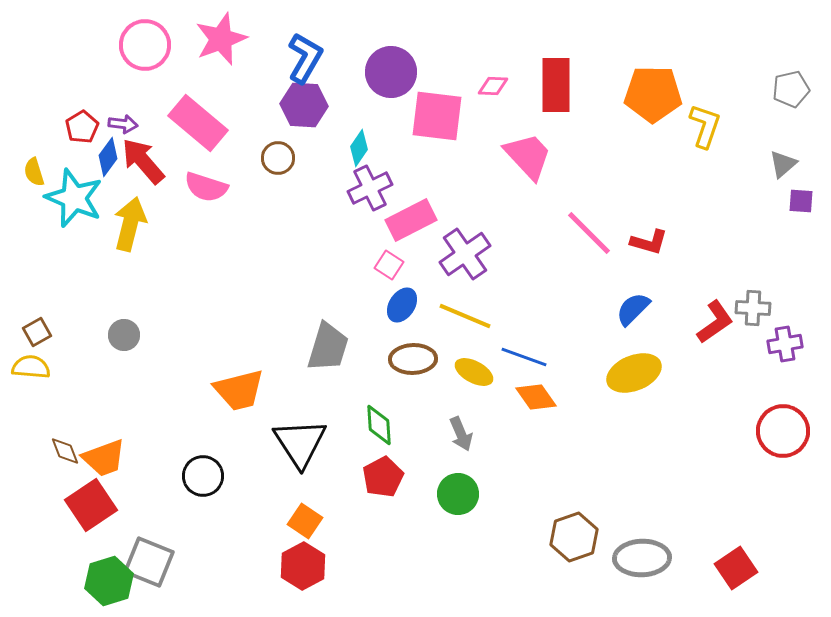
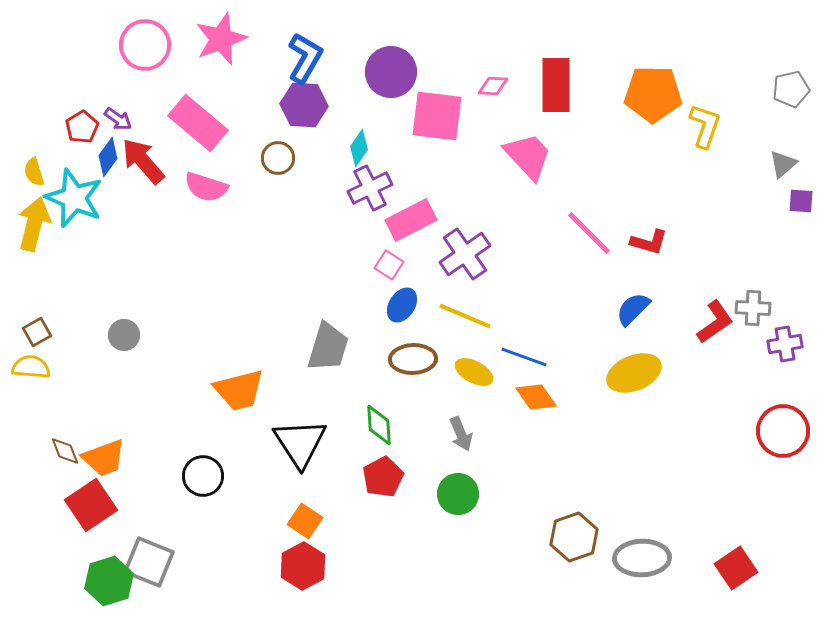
purple arrow at (123, 124): moved 5 px left, 5 px up; rotated 28 degrees clockwise
yellow arrow at (130, 224): moved 96 px left
